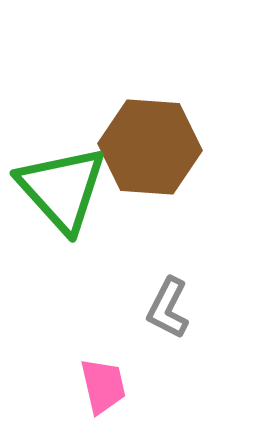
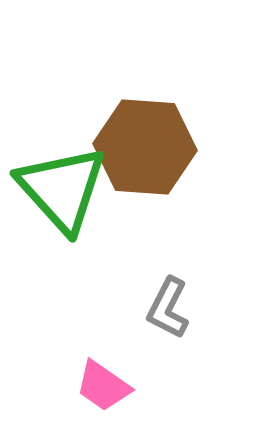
brown hexagon: moved 5 px left
pink trapezoid: rotated 138 degrees clockwise
